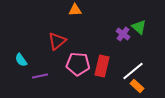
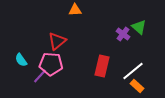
pink pentagon: moved 27 px left
purple line: rotated 35 degrees counterclockwise
